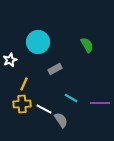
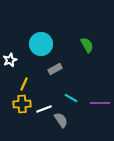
cyan circle: moved 3 px right, 2 px down
white line: rotated 49 degrees counterclockwise
